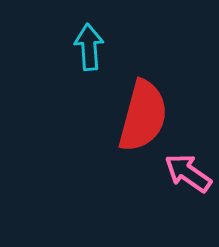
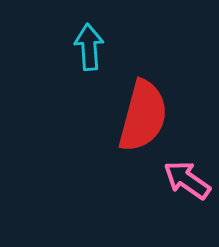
pink arrow: moved 1 px left, 7 px down
